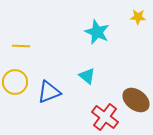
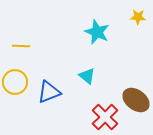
red cross: rotated 8 degrees clockwise
